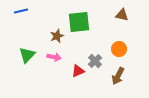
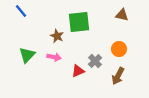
blue line: rotated 64 degrees clockwise
brown star: rotated 24 degrees counterclockwise
